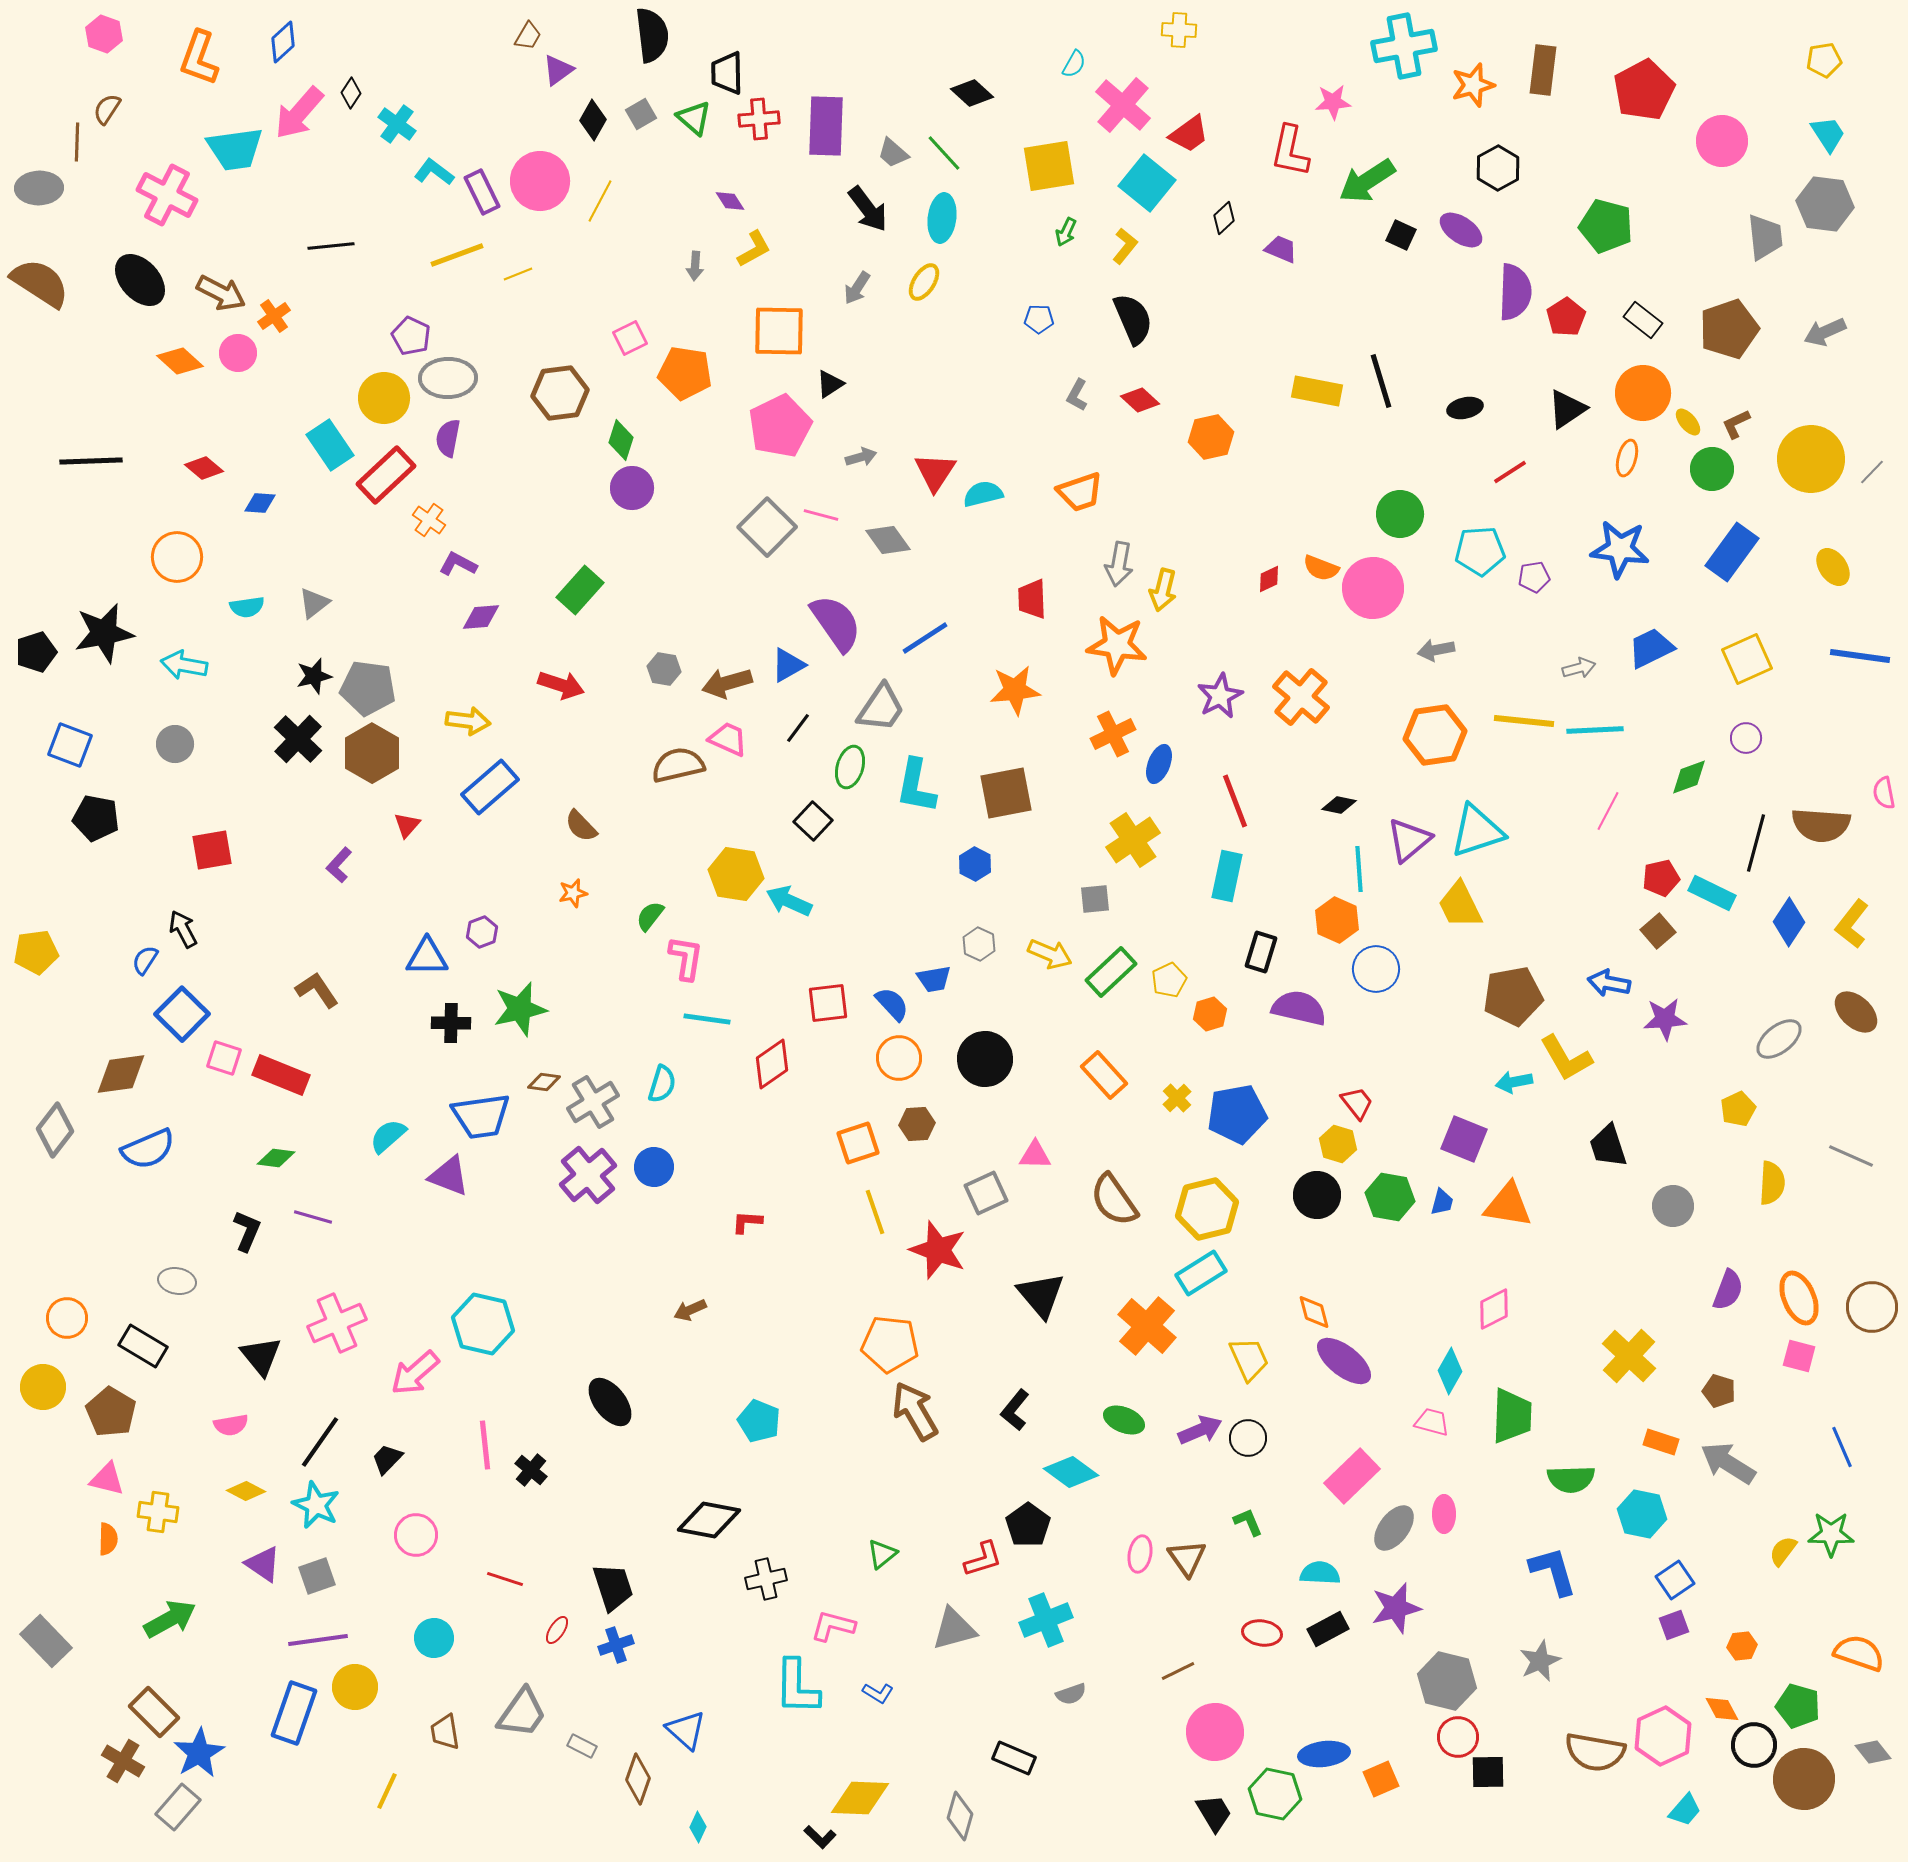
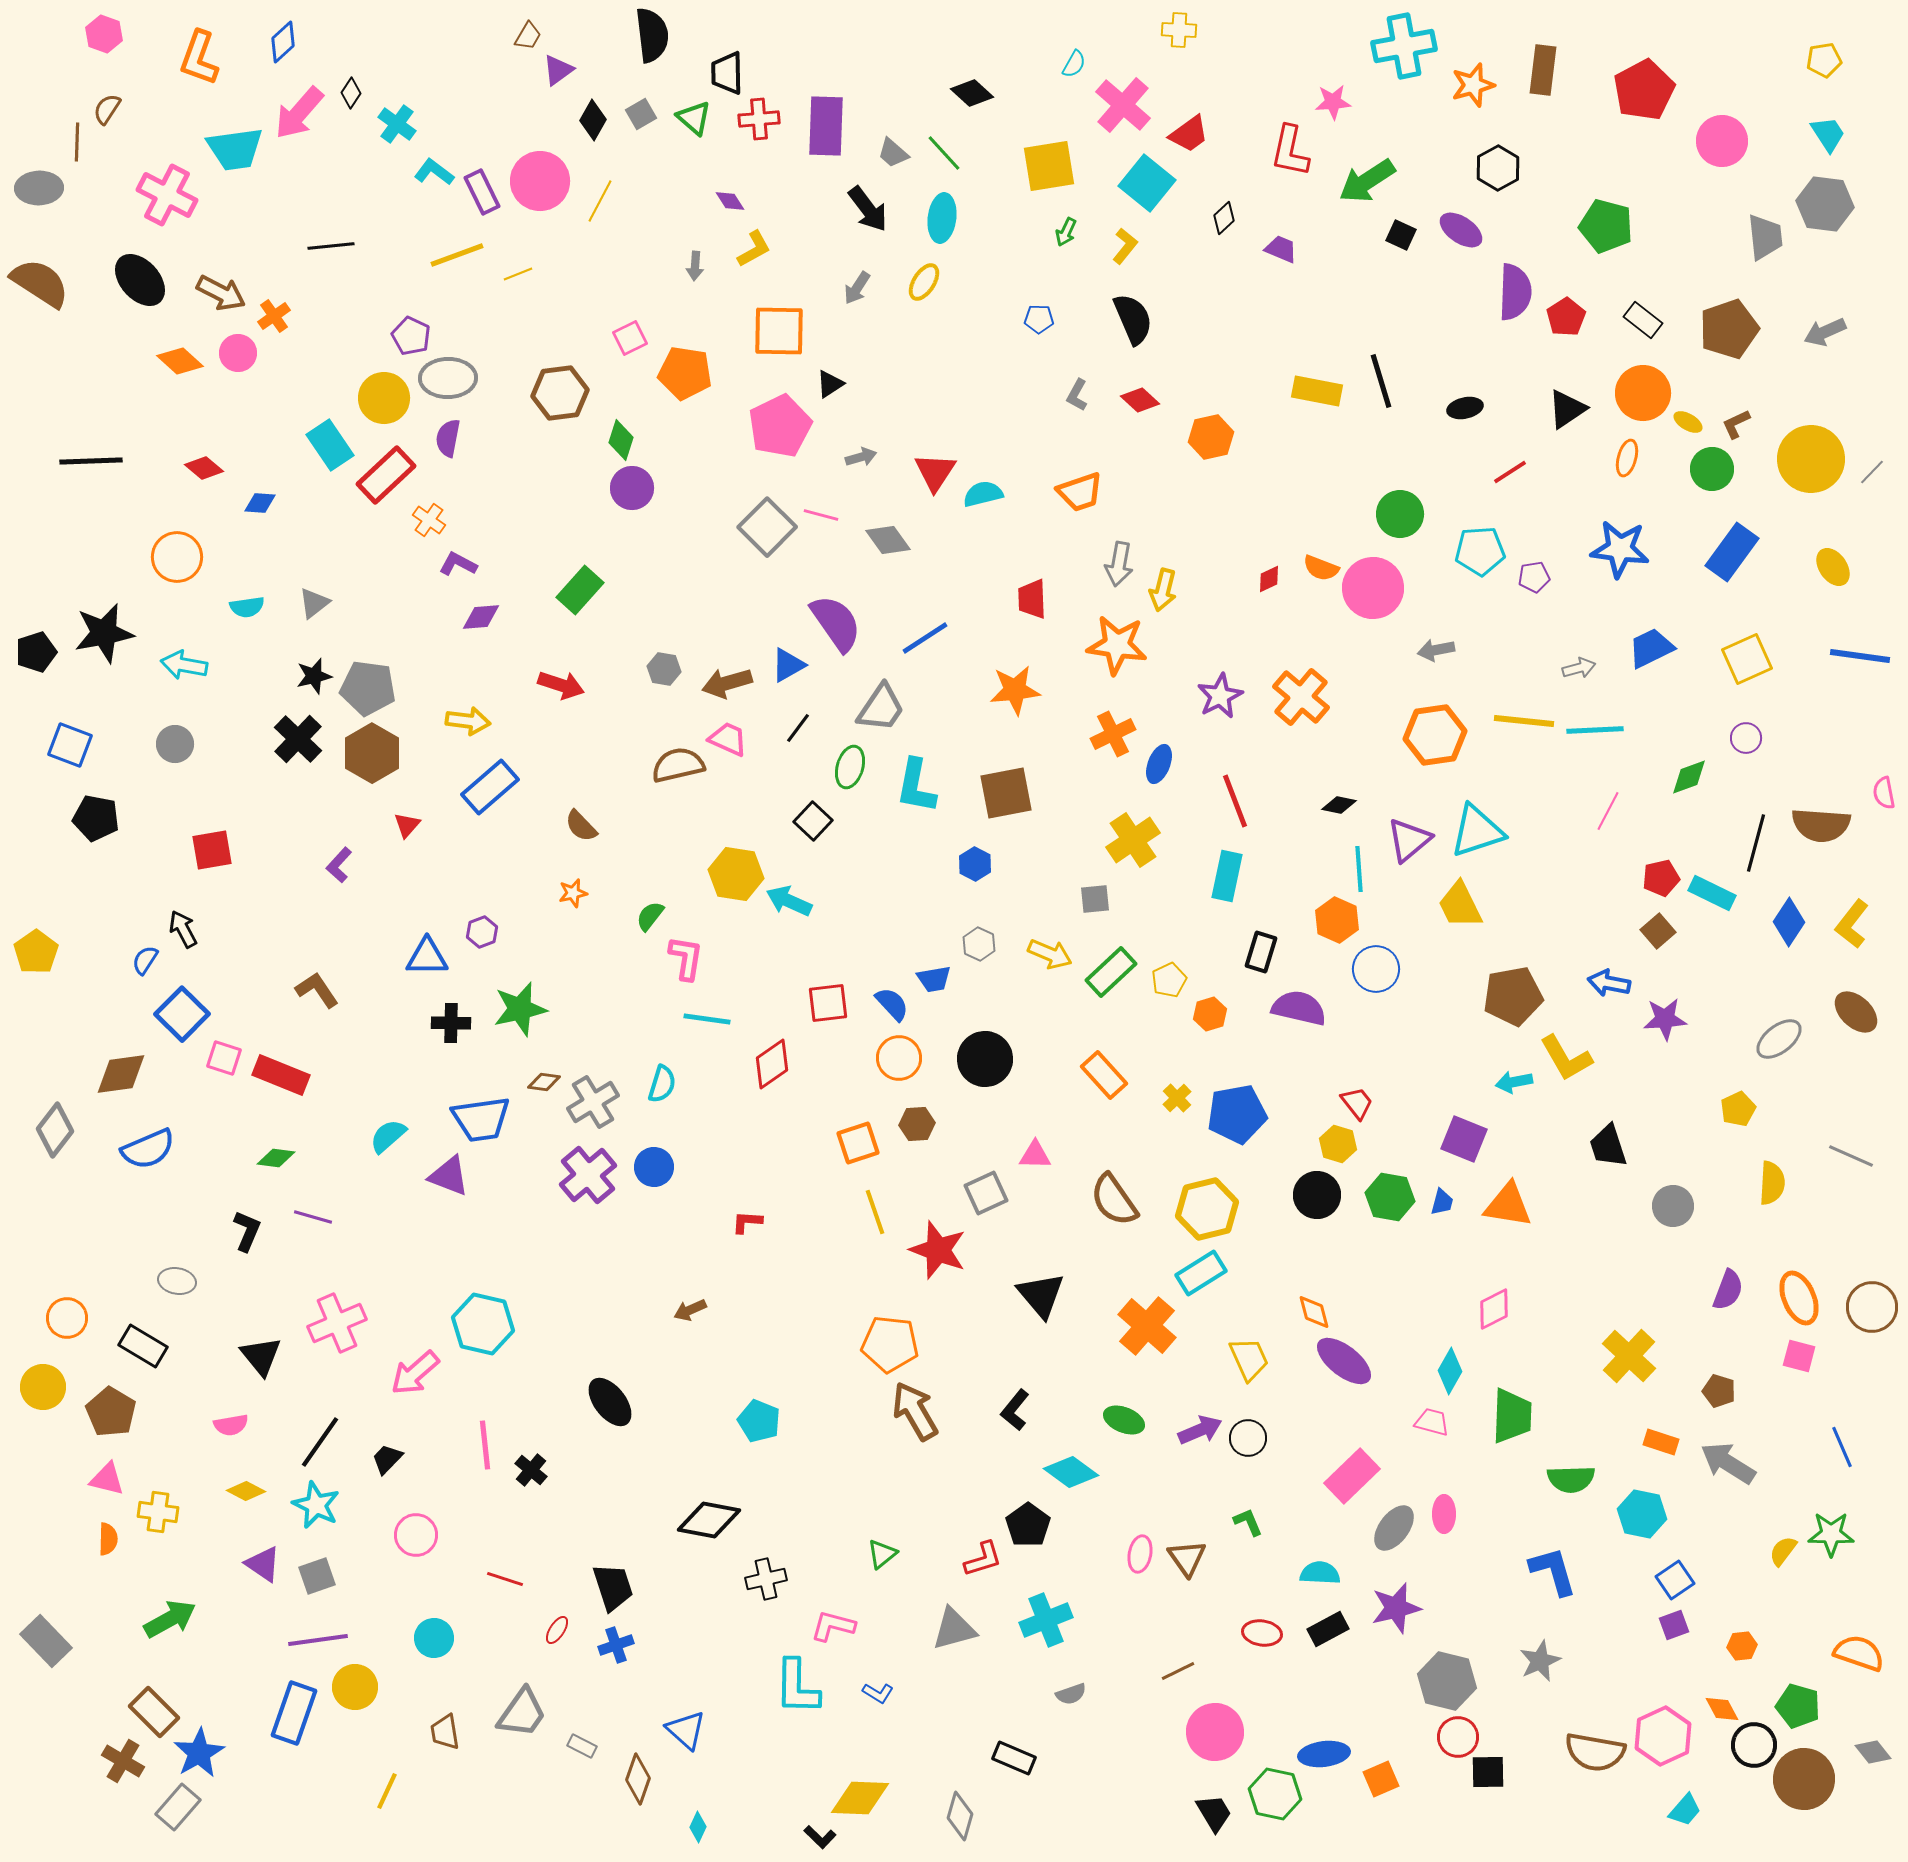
yellow ellipse at (1688, 422): rotated 20 degrees counterclockwise
yellow pentagon at (36, 952): rotated 27 degrees counterclockwise
blue trapezoid at (481, 1116): moved 3 px down
